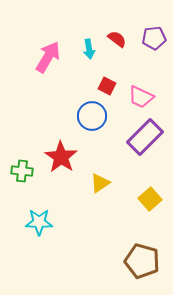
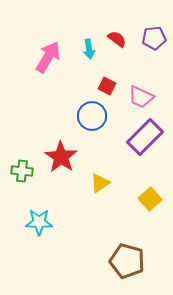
brown pentagon: moved 15 px left
